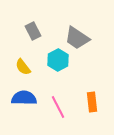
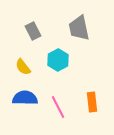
gray trapezoid: moved 2 px right, 10 px up; rotated 44 degrees clockwise
blue semicircle: moved 1 px right
